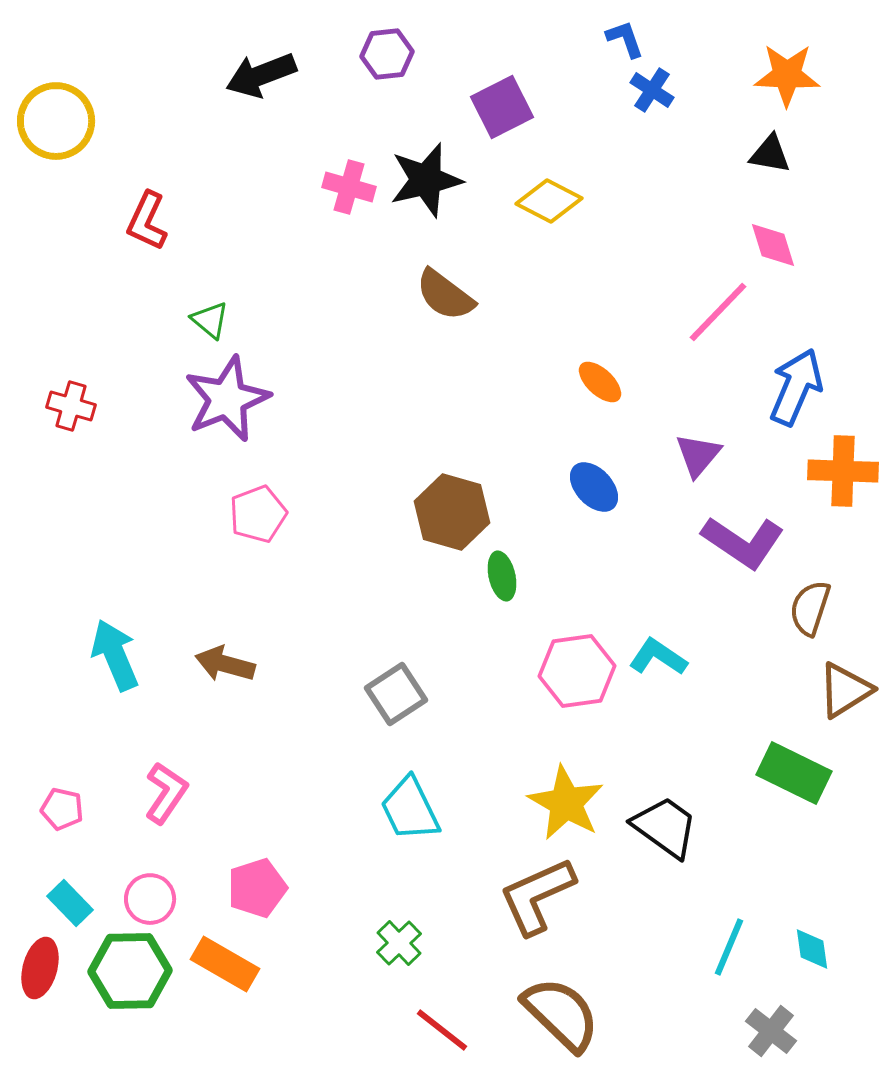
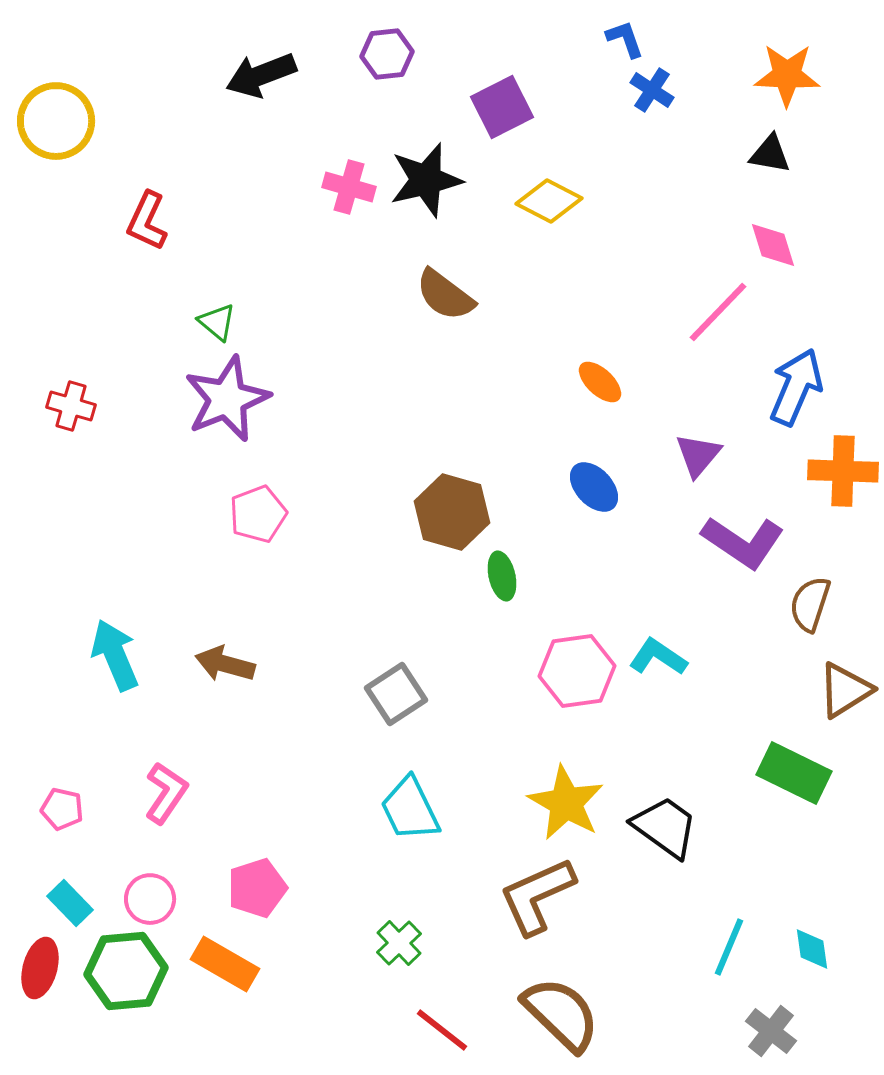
green triangle at (210, 320): moved 7 px right, 2 px down
brown semicircle at (810, 608): moved 4 px up
green hexagon at (130, 971): moved 4 px left; rotated 4 degrees counterclockwise
